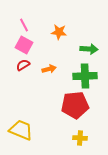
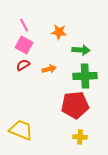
green arrow: moved 8 px left, 1 px down
yellow cross: moved 1 px up
